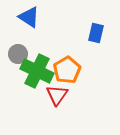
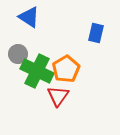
orange pentagon: moved 1 px left, 1 px up
red triangle: moved 1 px right, 1 px down
